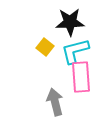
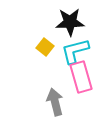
pink rectangle: rotated 12 degrees counterclockwise
